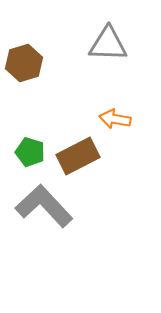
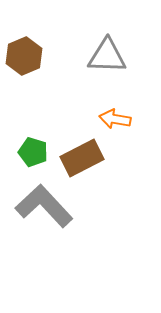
gray triangle: moved 1 px left, 12 px down
brown hexagon: moved 7 px up; rotated 6 degrees counterclockwise
green pentagon: moved 3 px right
brown rectangle: moved 4 px right, 2 px down
